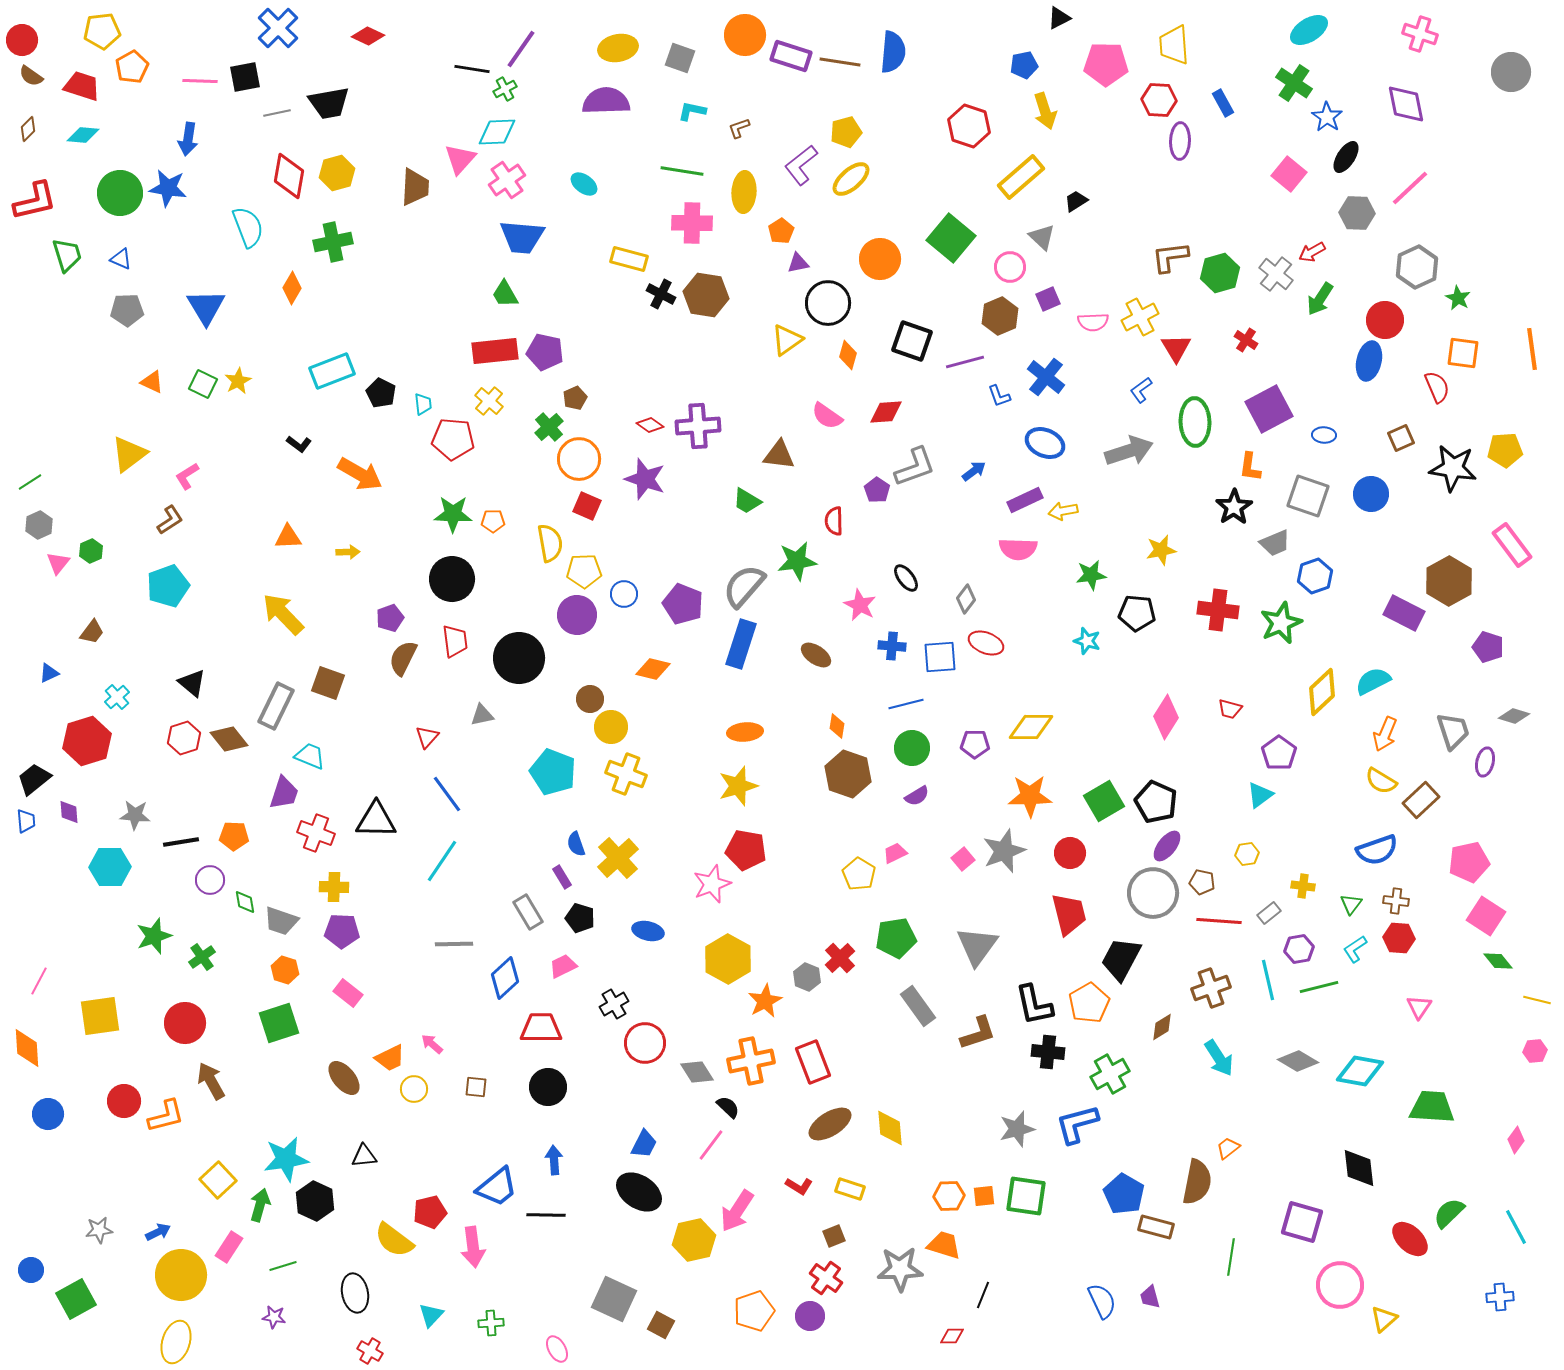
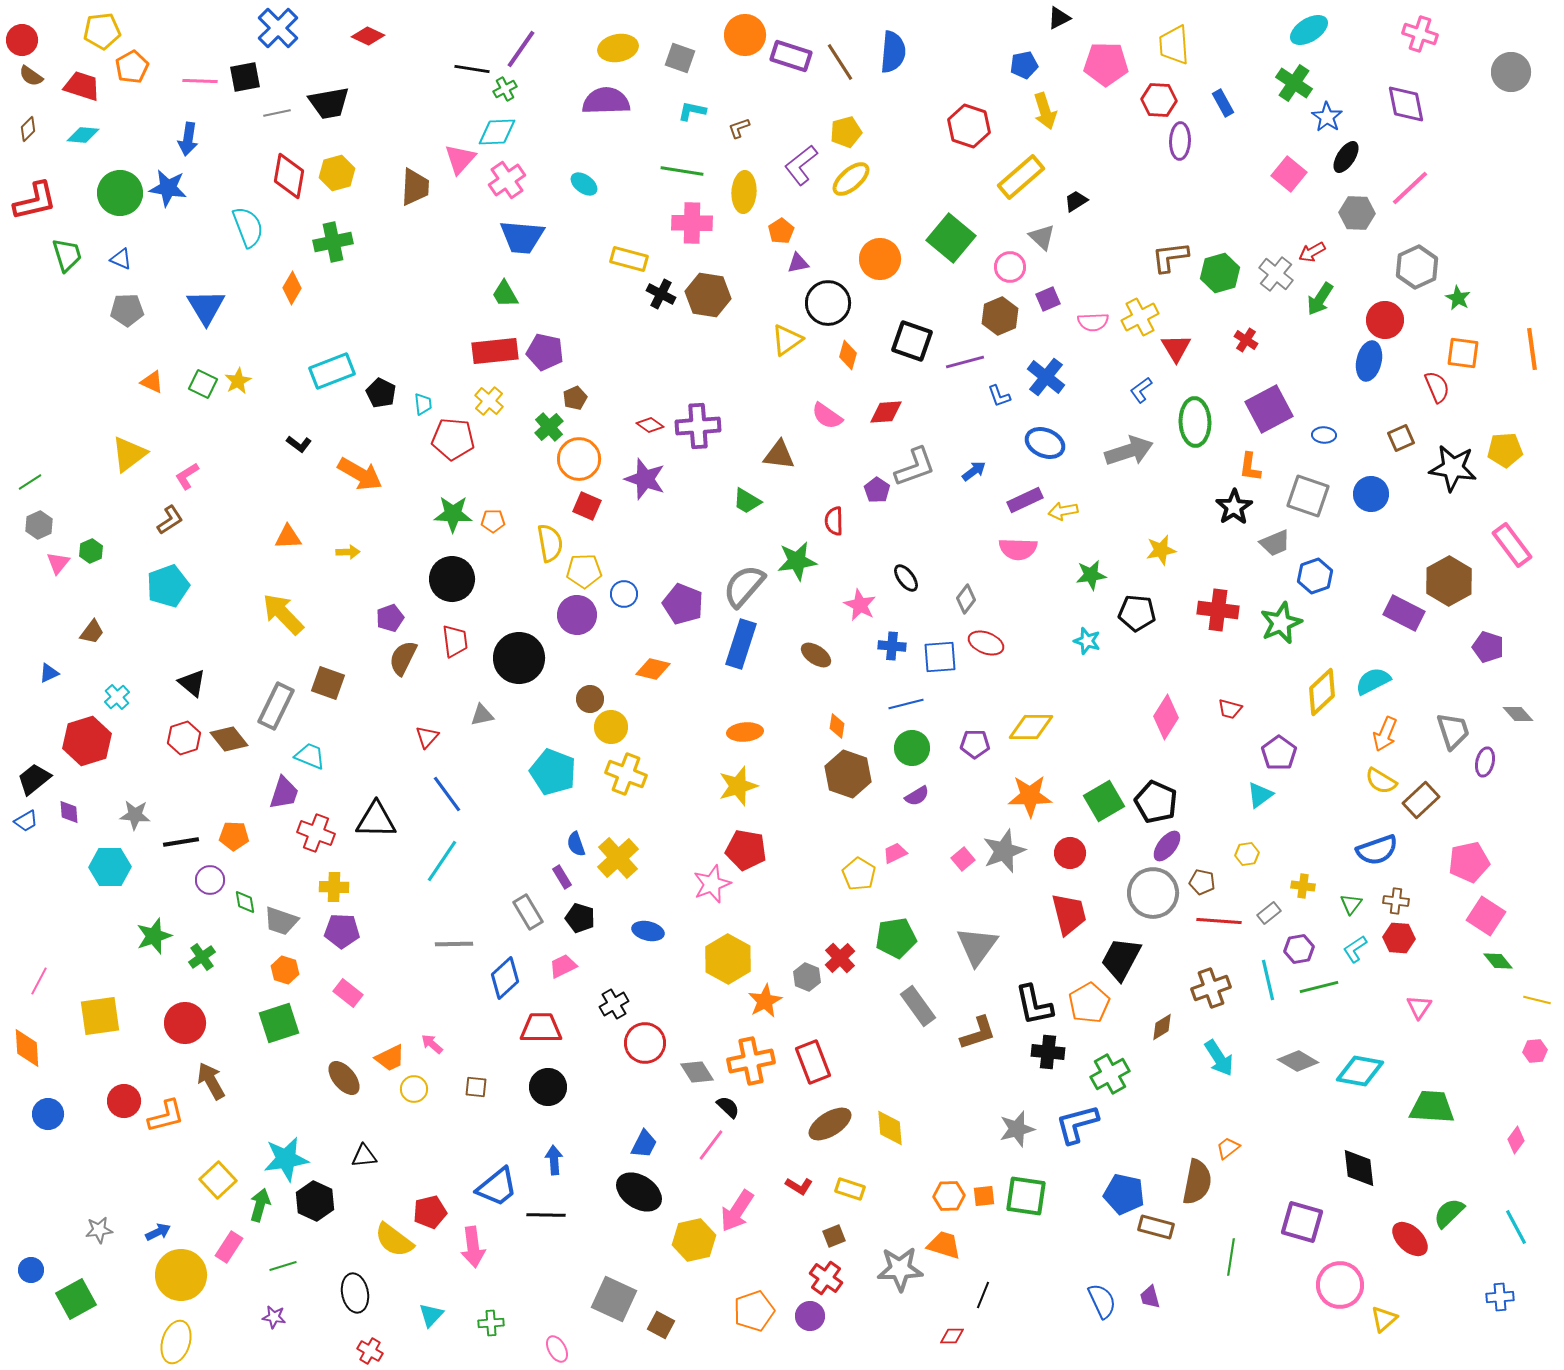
brown line at (840, 62): rotated 48 degrees clockwise
brown hexagon at (706, 295): moved 2 px right
gray diamond at (1514, 716): moved 4 px right, 2 px up; rotated 32 degrees clockwise
blue trapezoid at (26, 821): rotated 65 degrees clockwise
blue pentagon at (1124, 1194): rotated 18 degrees counterclockwise
